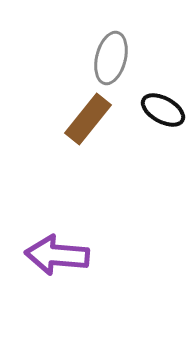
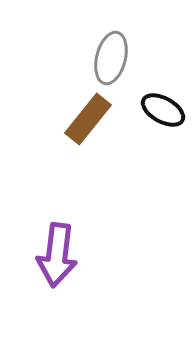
purple arrow: rotated 88 degrees counterclockwise
